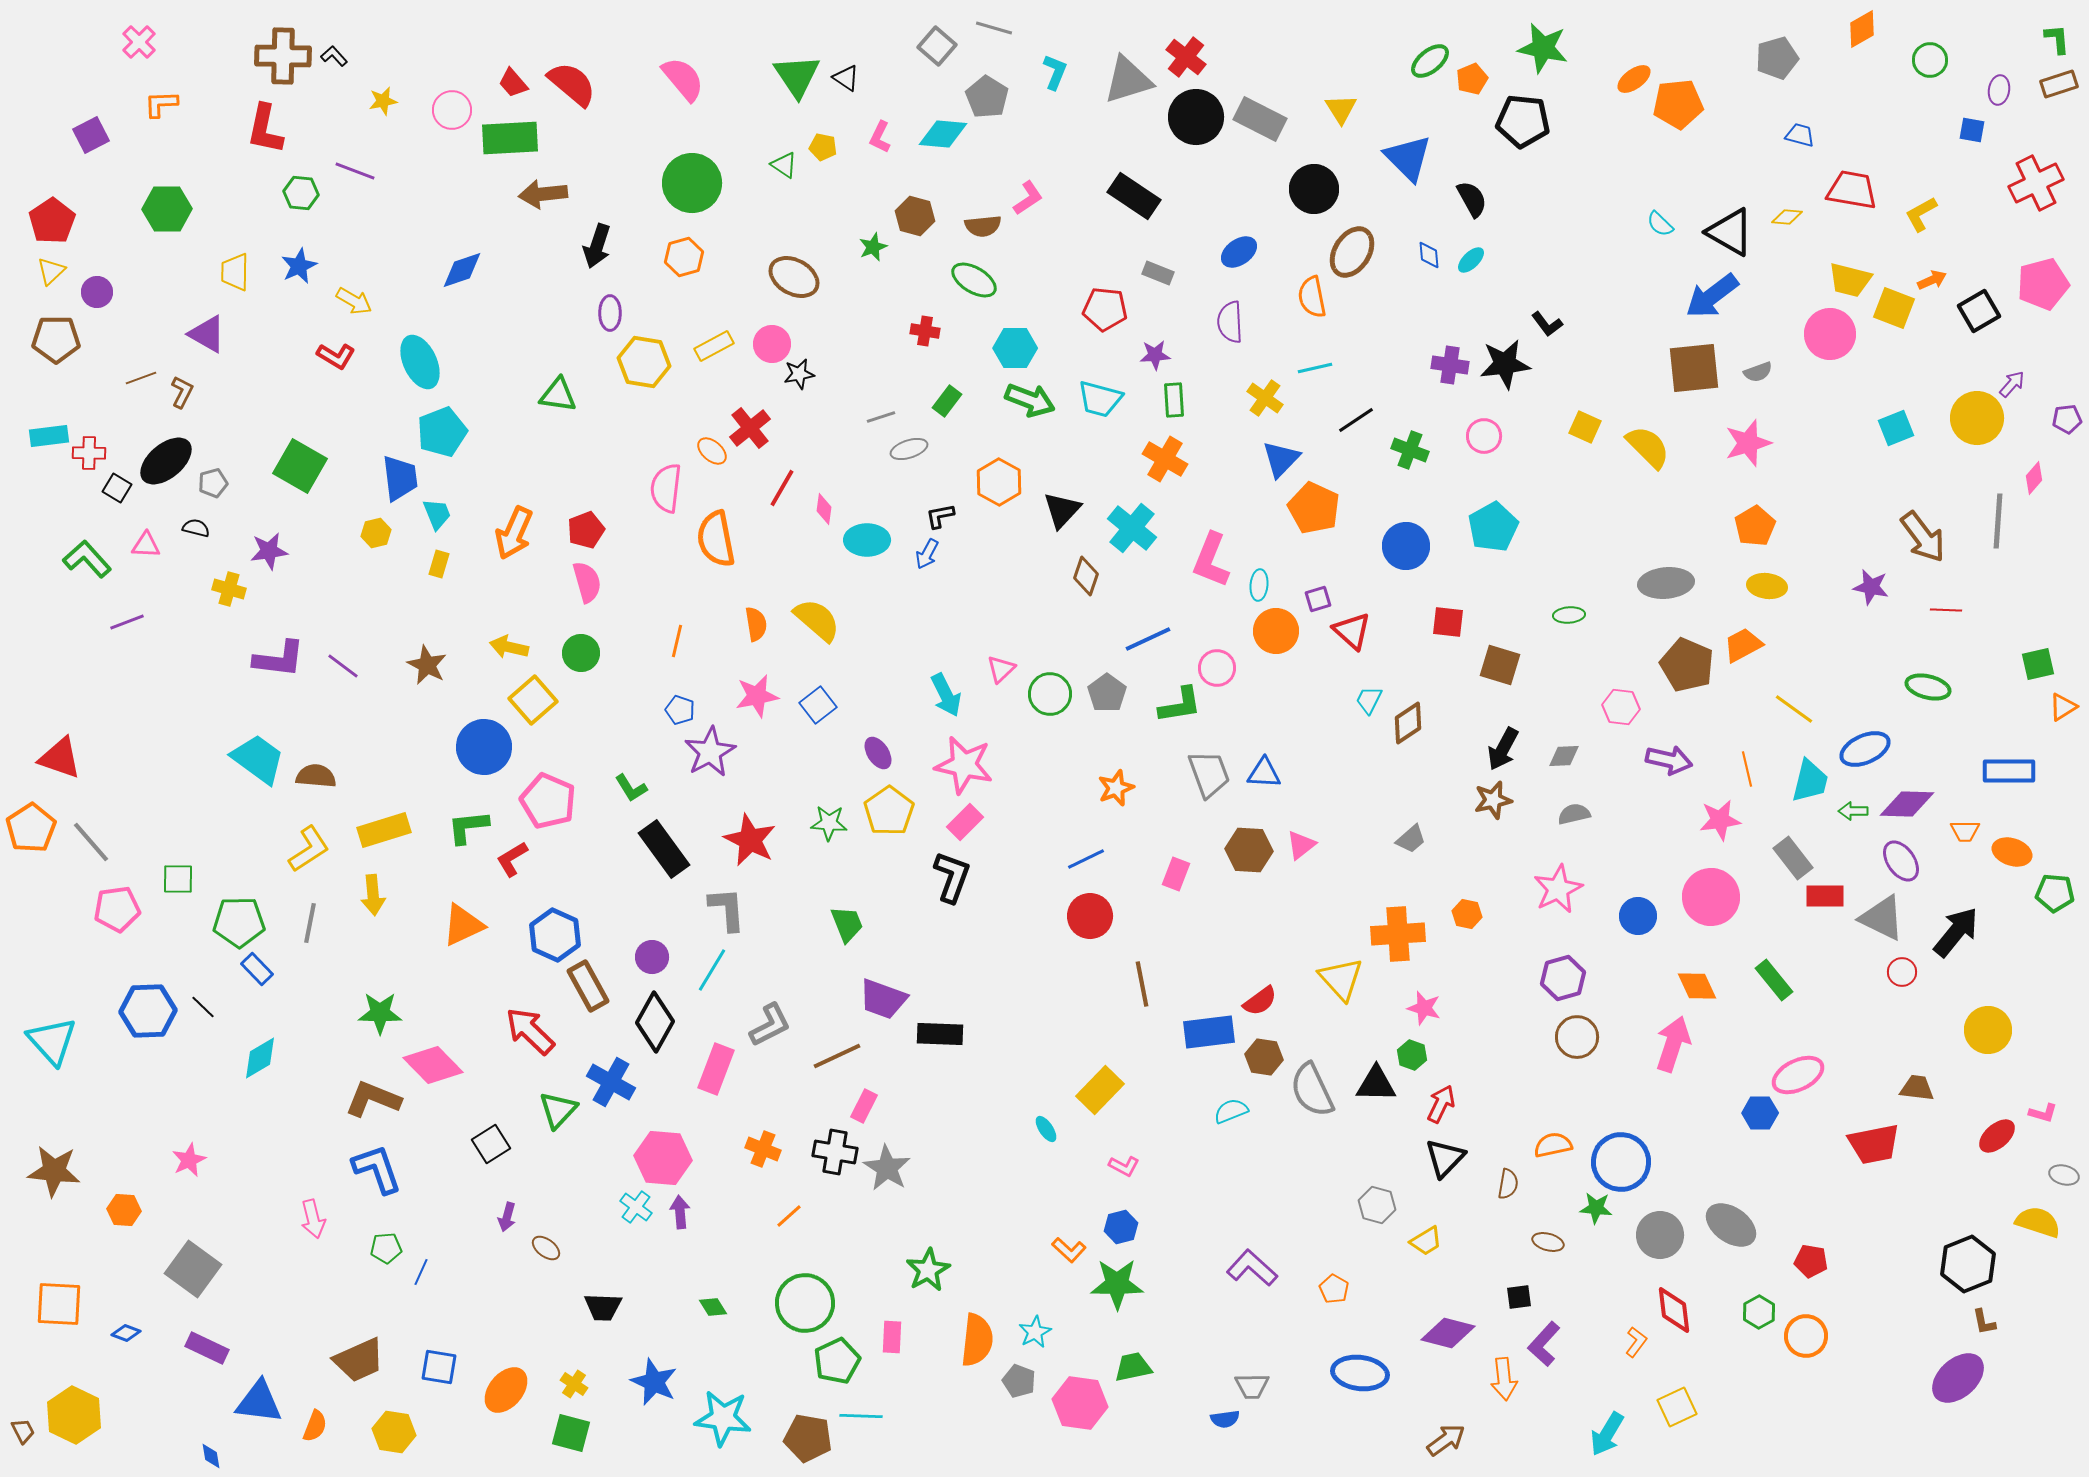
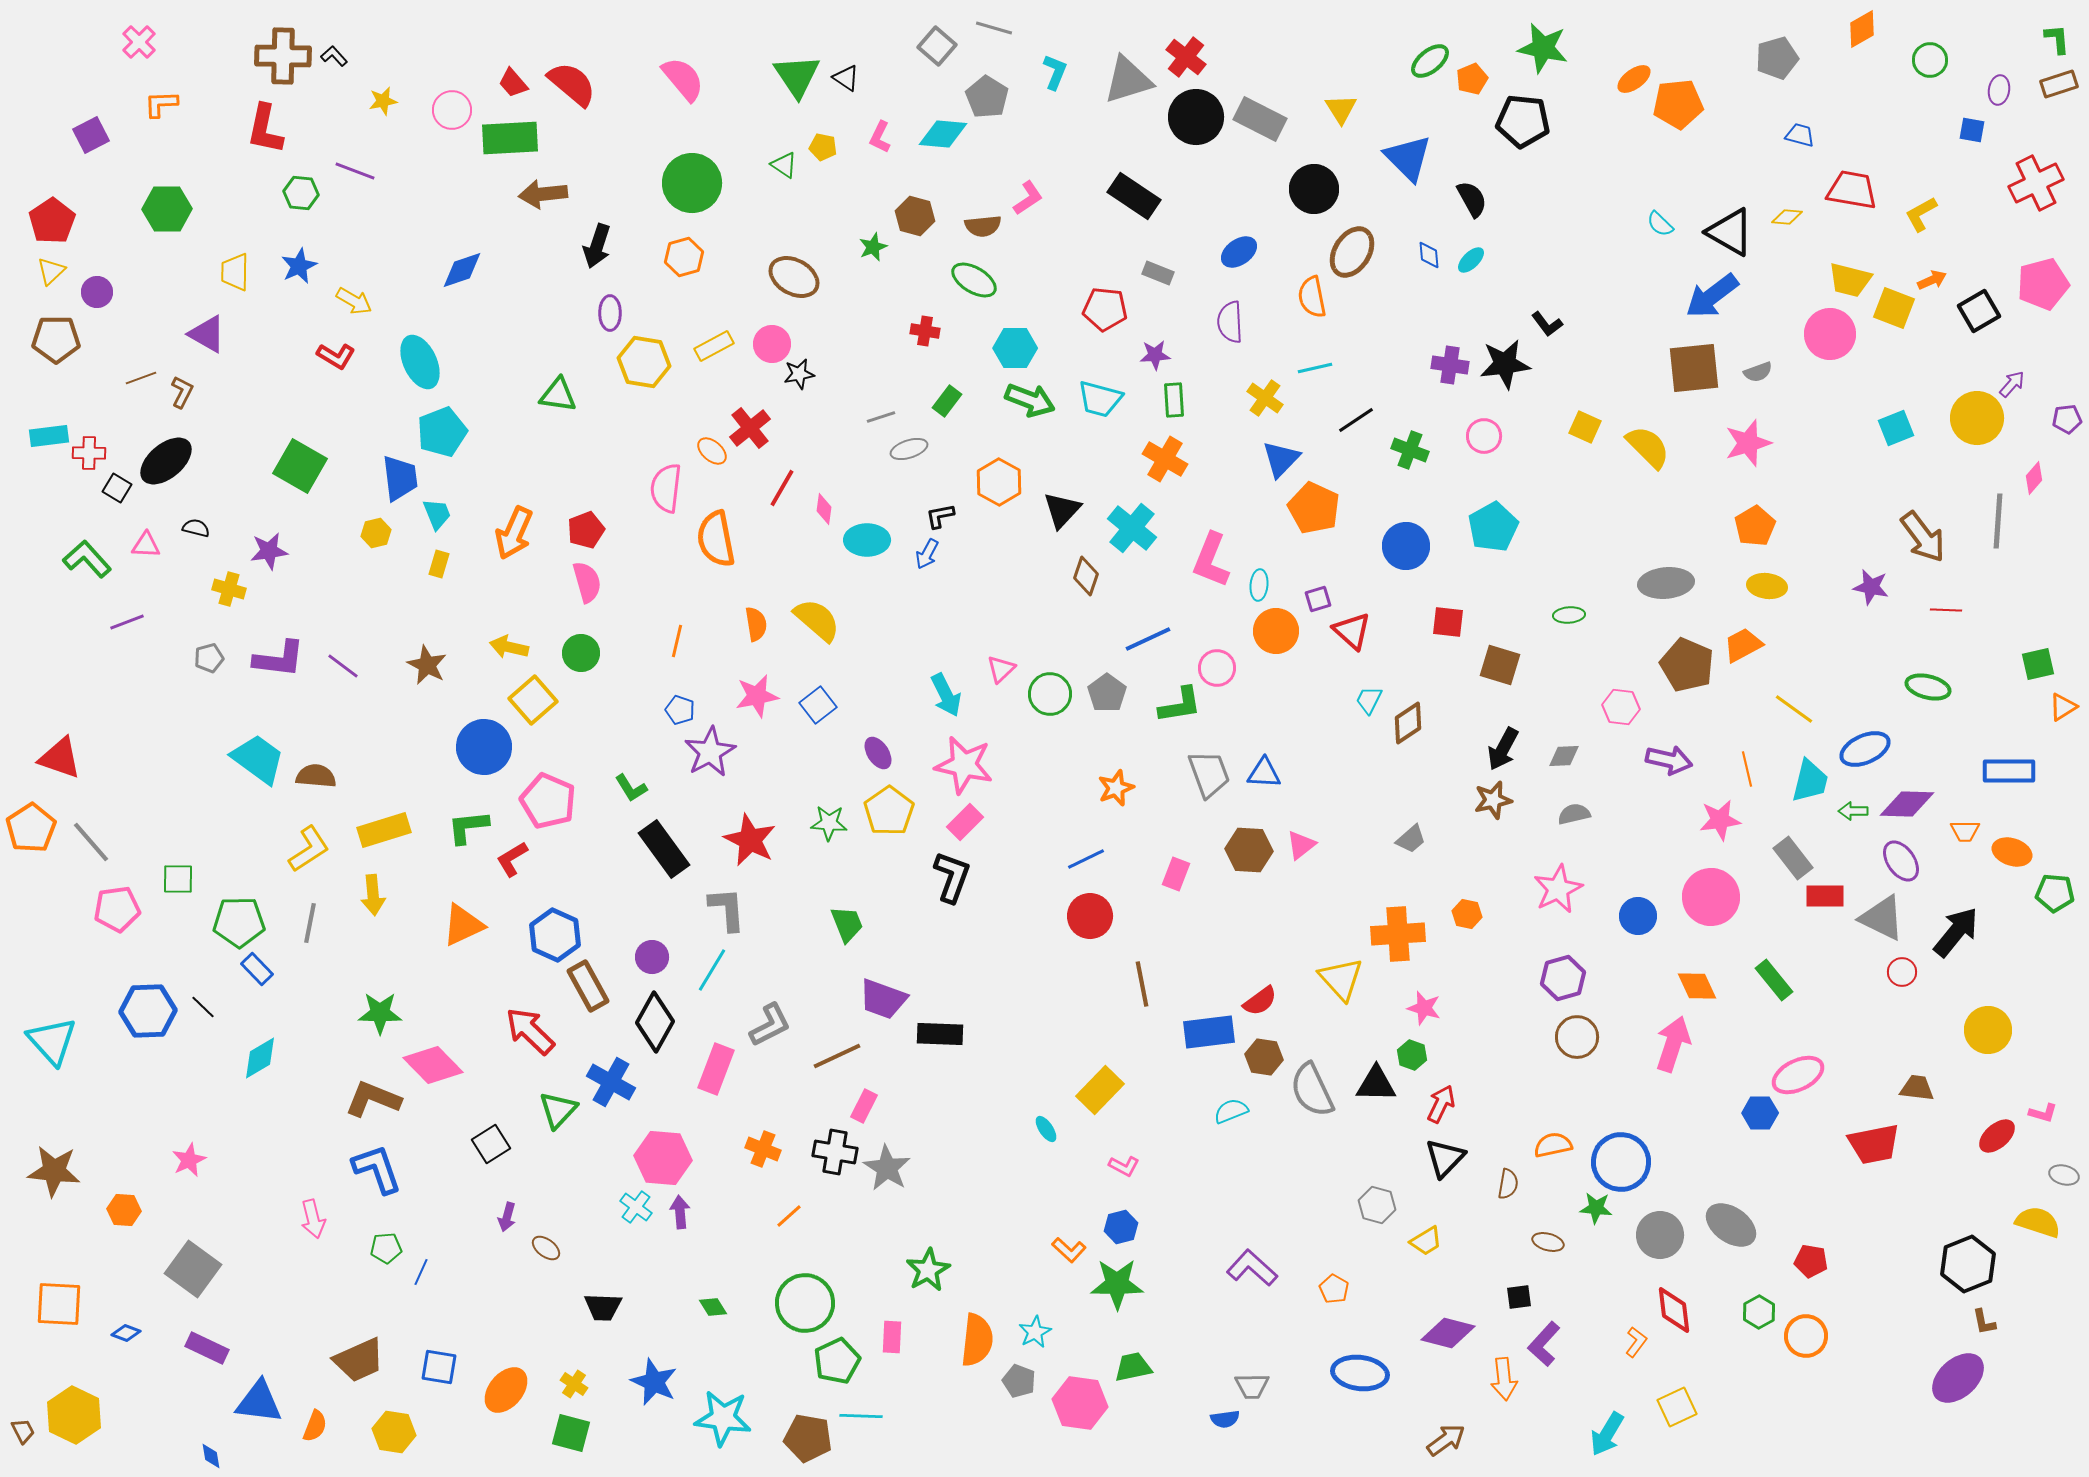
gray pentagon at (213, 483): moved 4 px left, 175 px down
